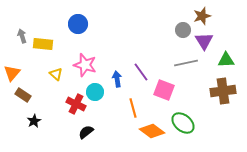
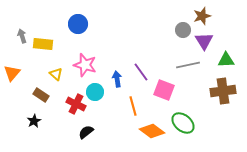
gray line: moved 2 px right, 2 px down
brown rectangle: moved 18 px right
orange line: moved 2 px up
